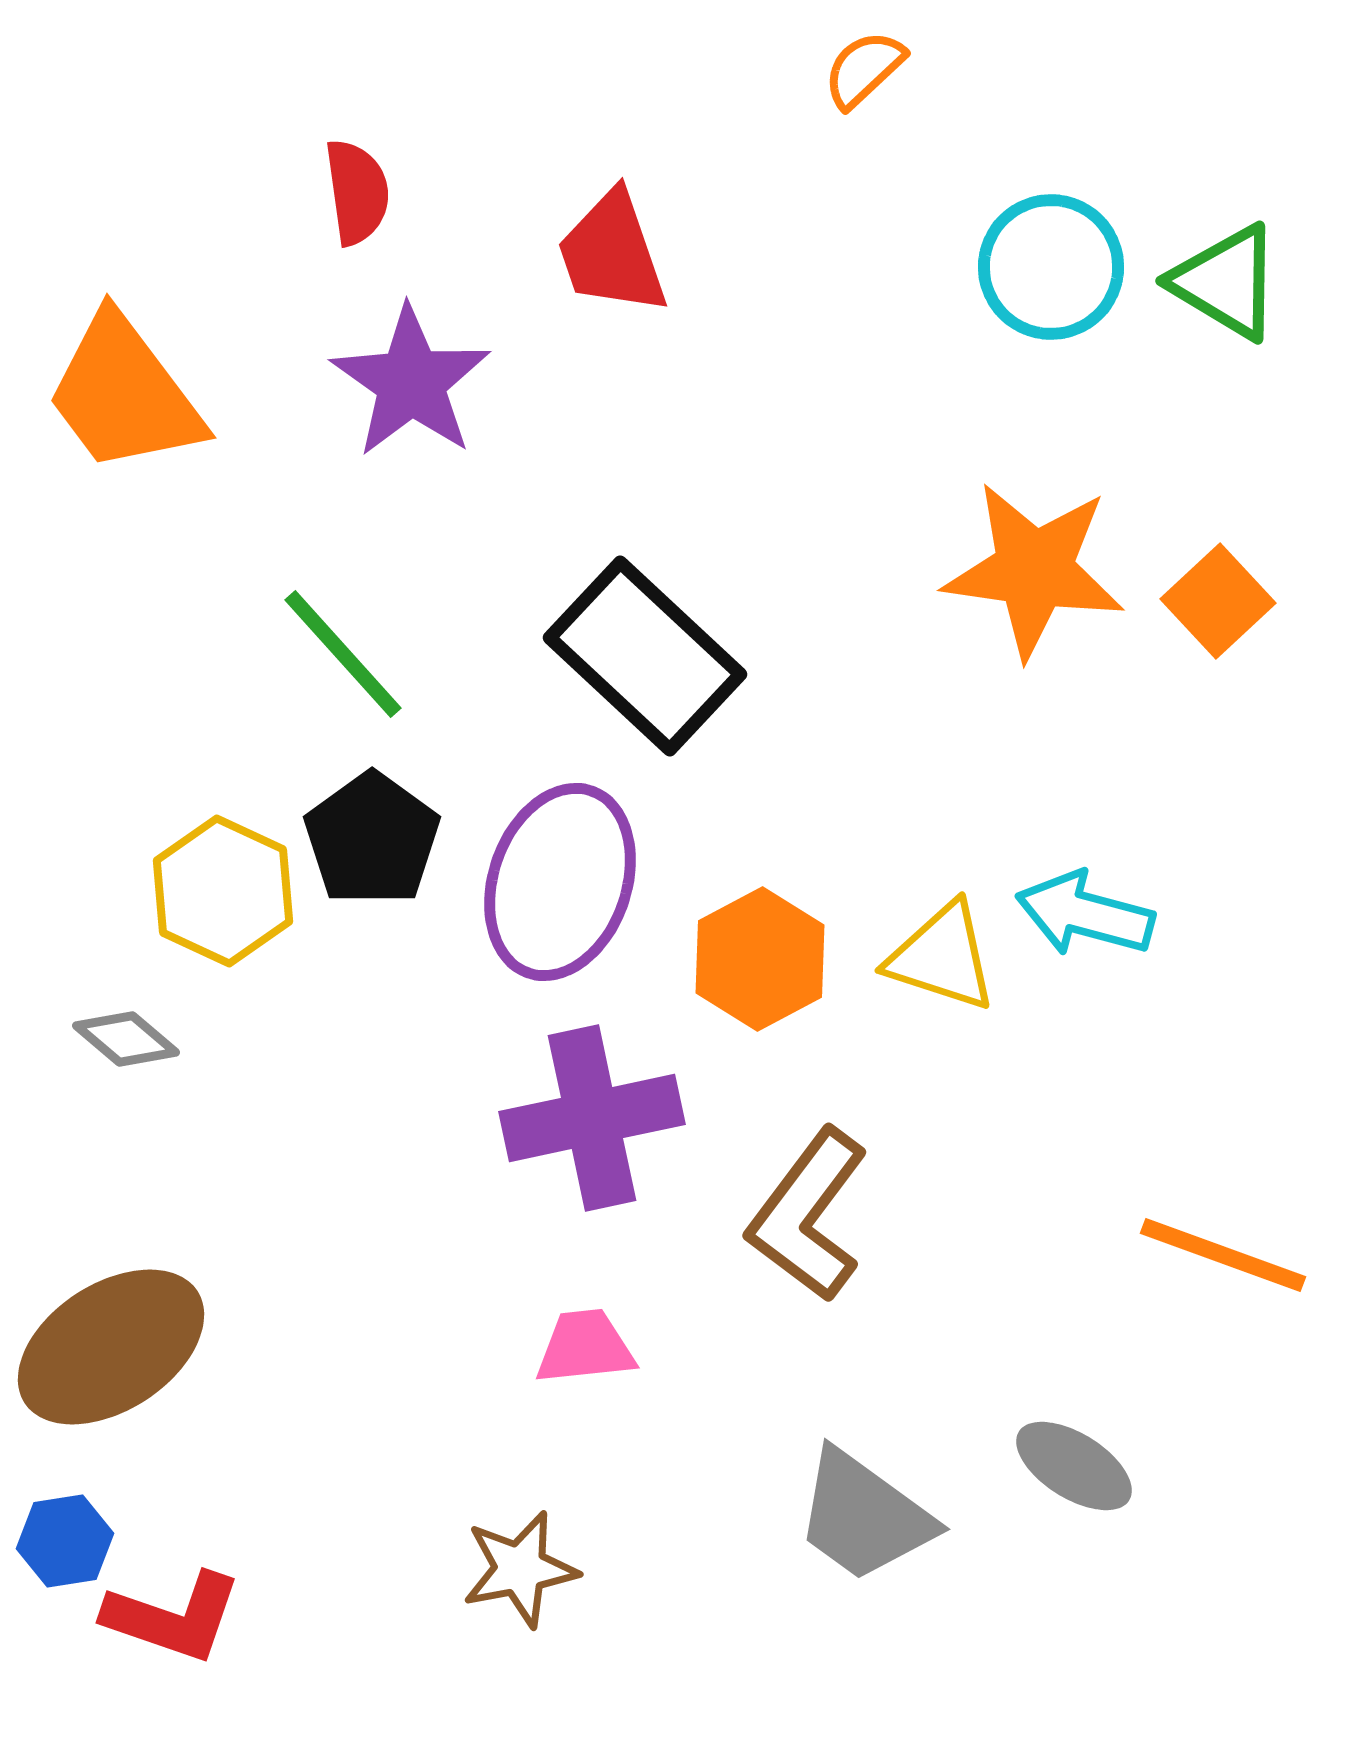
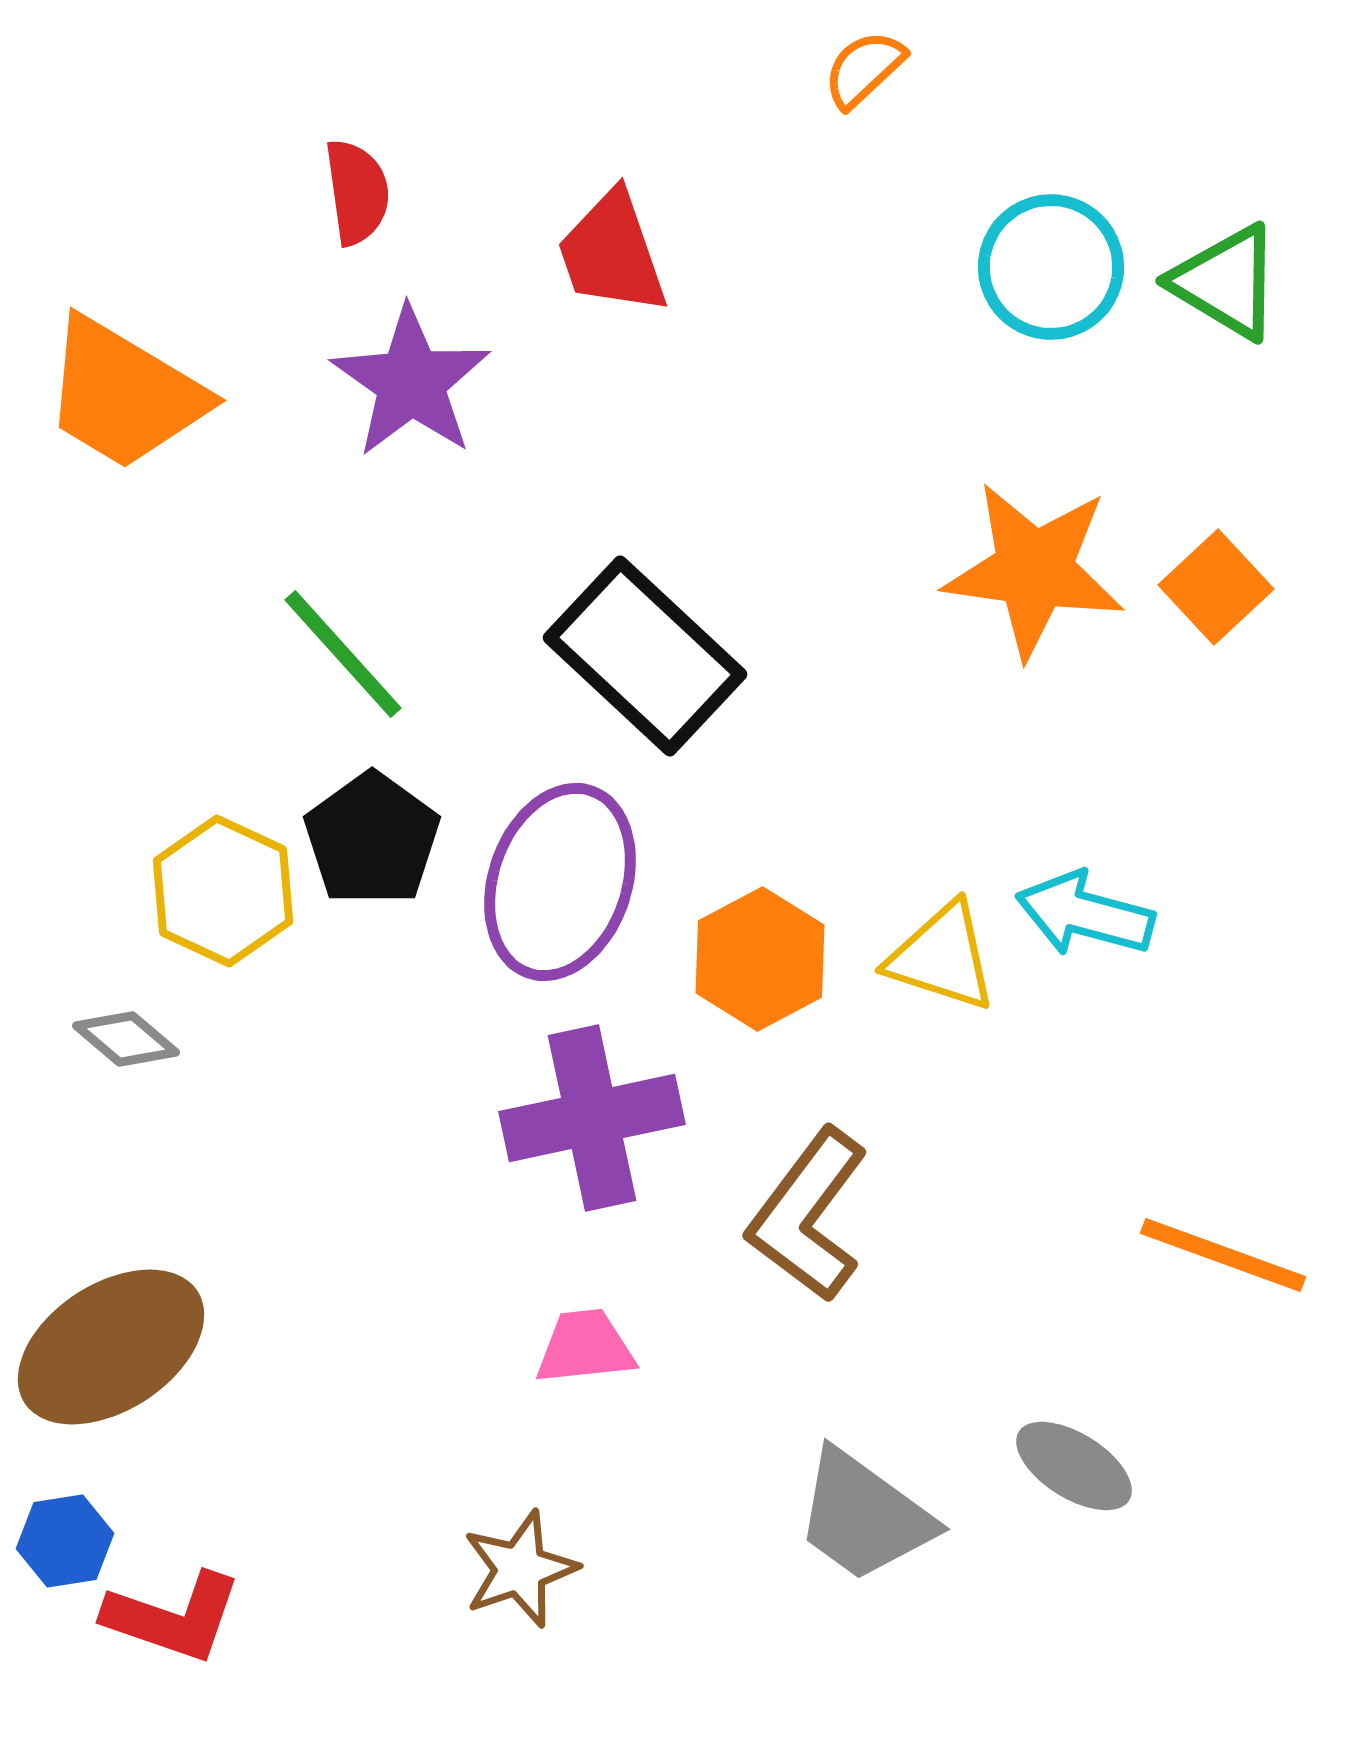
orange trapezoid: rotated 22 degrees counterclockwise
orange square: moved 2 px left, 14 px up
brown star: rotated 8 degrees counterclockwise
